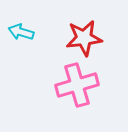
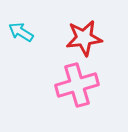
cyan arrow: rotated 15 degrees clockwise
